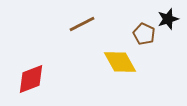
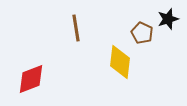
brown line: moved 6 px left, 4 px down; rotated 72 degrees counterclockwise
brown pentagon: moved 2 px left, 1 px up
yellow diamond: rotated 36 degrees clockwise
